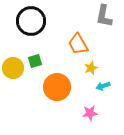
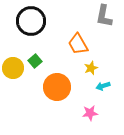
green square: rotated 24 degrees counterclockwise
